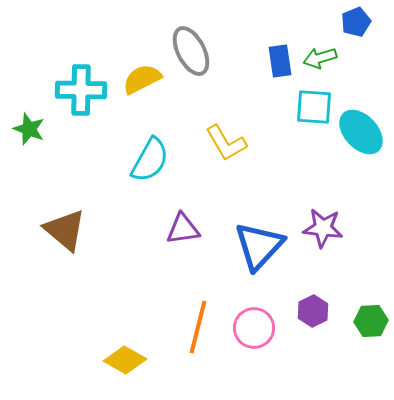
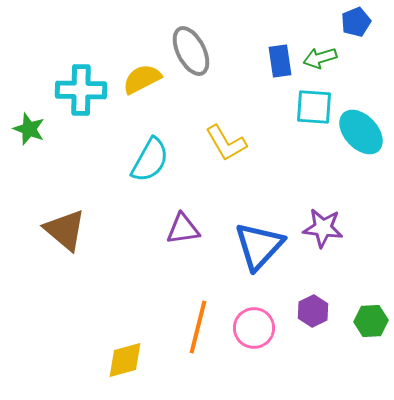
yellow diamond: rotated 45 degrees counterclockwise
